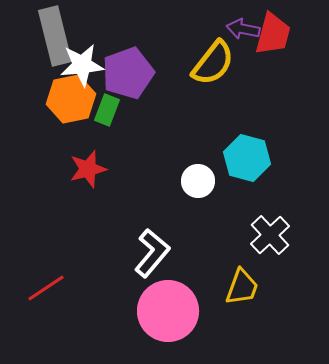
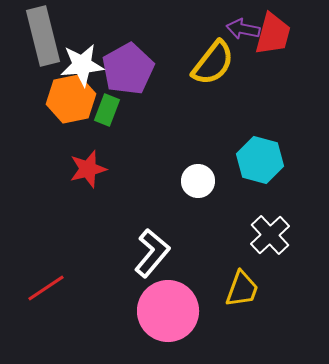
gray rectangle: moved 12 px left
purple pentagon: moved 4 px up; rotated 9 degrees counterclockwise
cyan hexagon: moved 13 px right, 2 px down
yellow trapezoid: moved 2 px down
